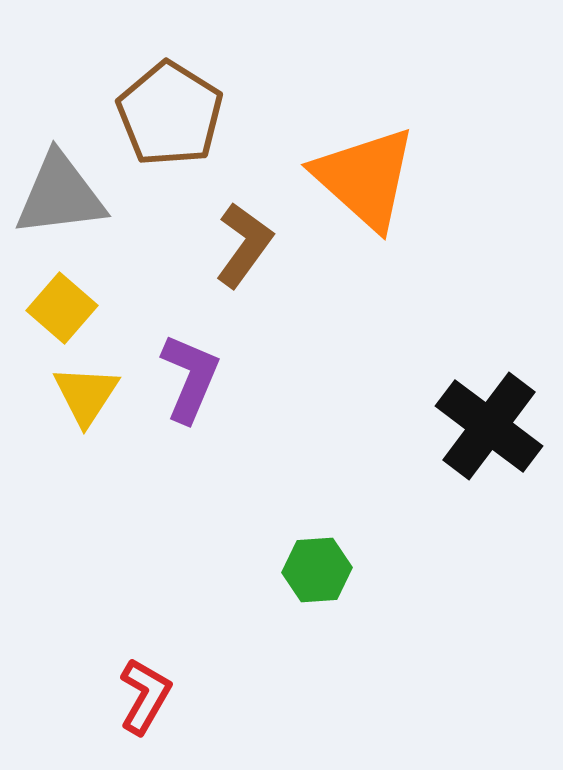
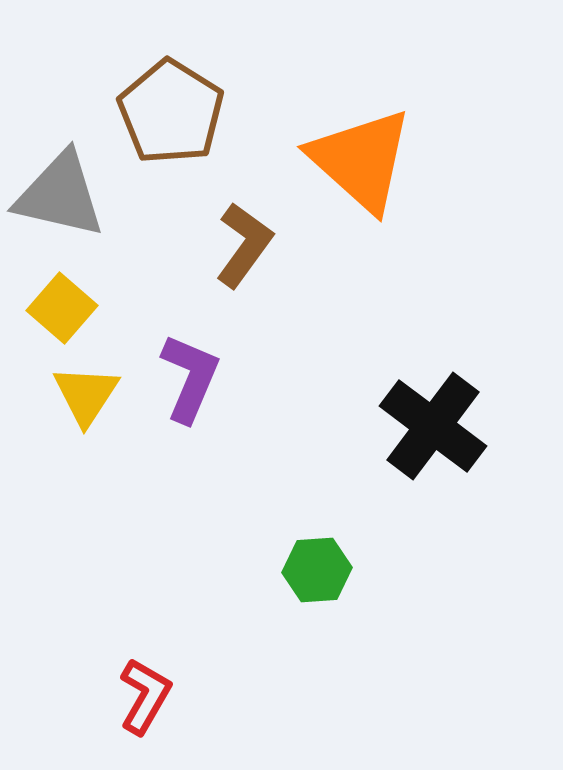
brown pentagon: moved 1 px right, 2 px up
orange triangle: moved 4 px left, 18 px up
gray triangle: rotated 20 degrees clockwise
black cross: moved 56 px left
